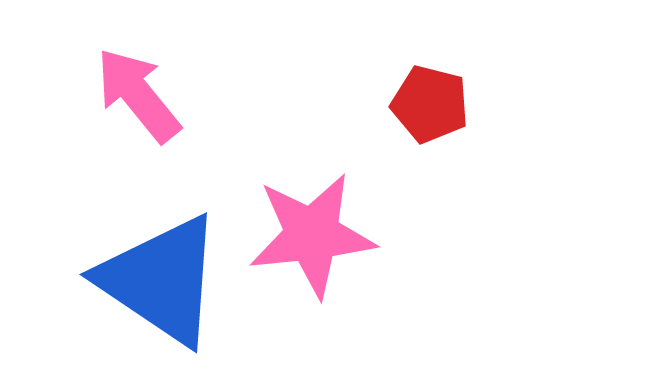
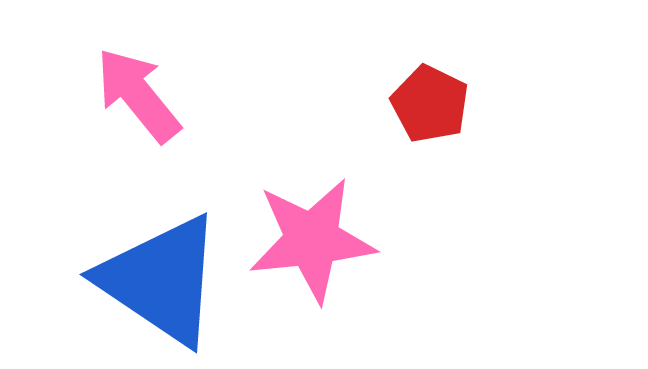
red pentagon: rotated 12 degrees clockwise
pink star: moved 5 px down
